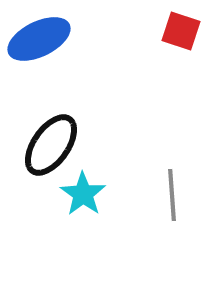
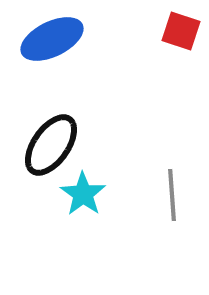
blue ellipse: moved 13 px right
